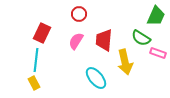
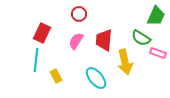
yellow rectangle: moved 22 px right, 7 px up
